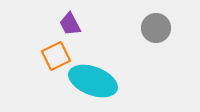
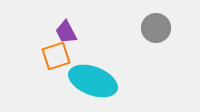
purple trapezoid: moved 4 px left, 8 px down
orange square: rotated 8 degrees clockwise
